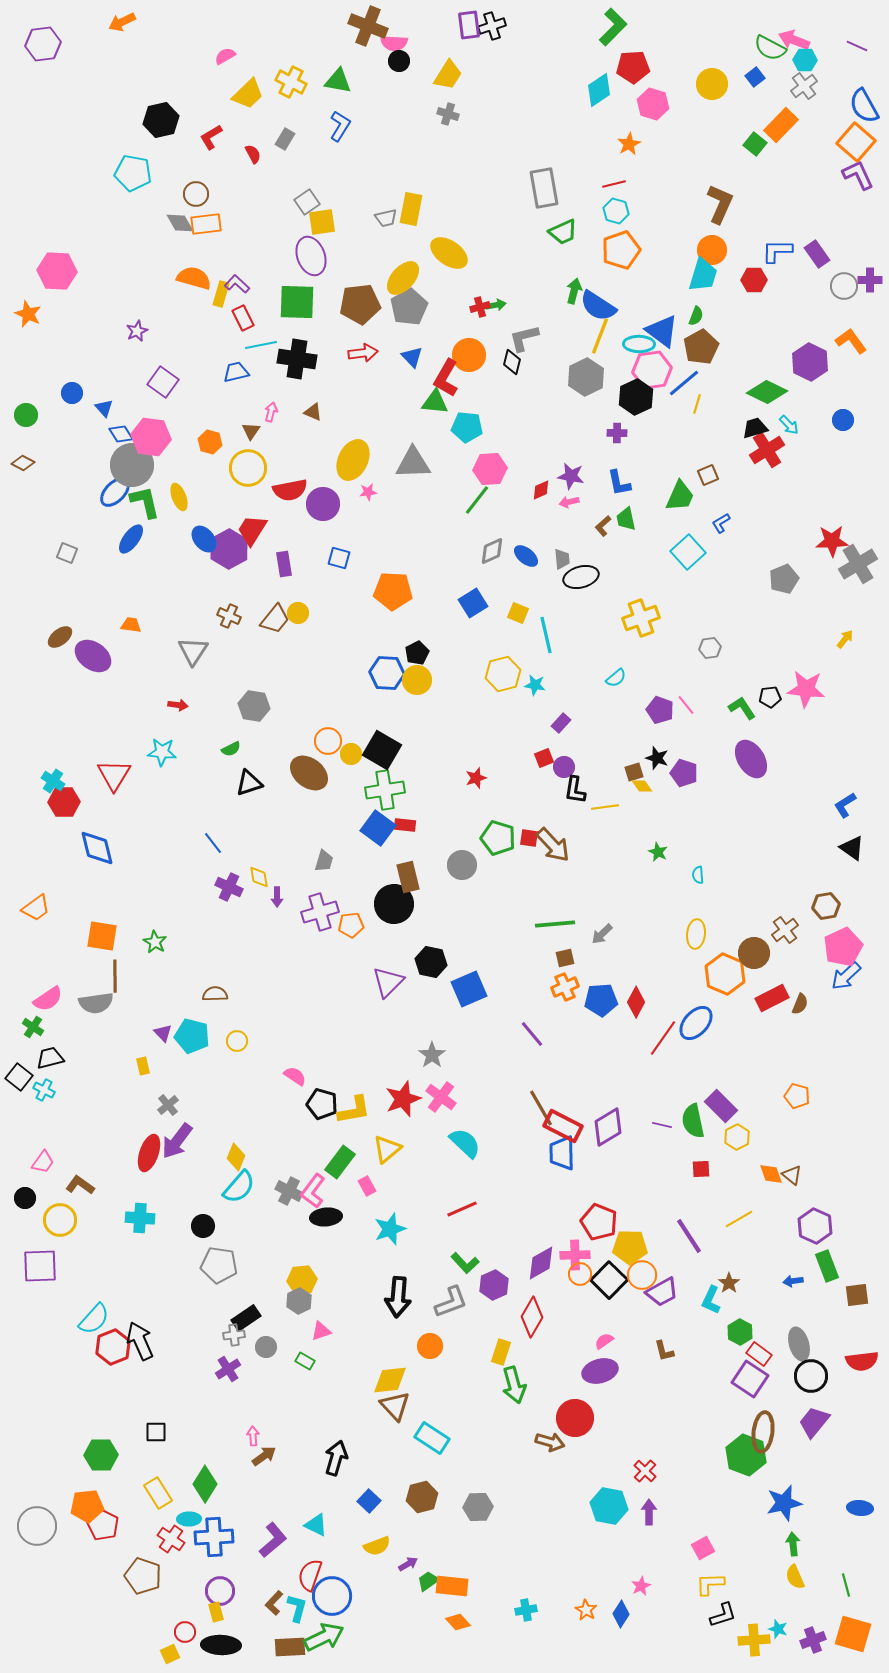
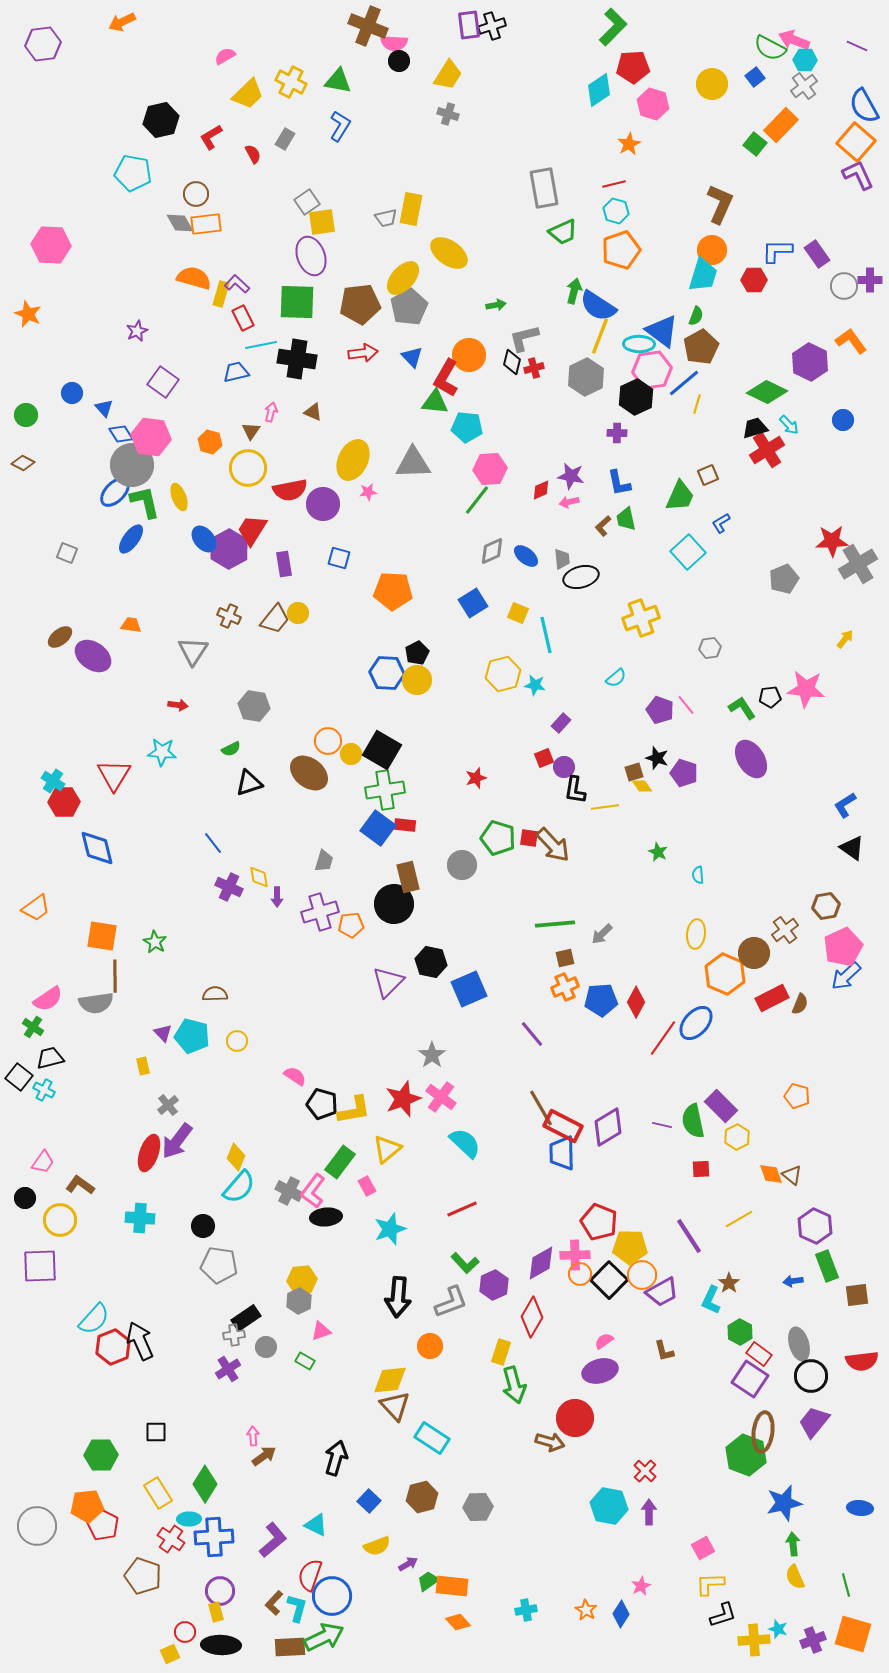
pink hexagon at (57, 271): moved 6 px left, 26 px up
red cross at (480, 307): moved 54 px right, 61 px down
